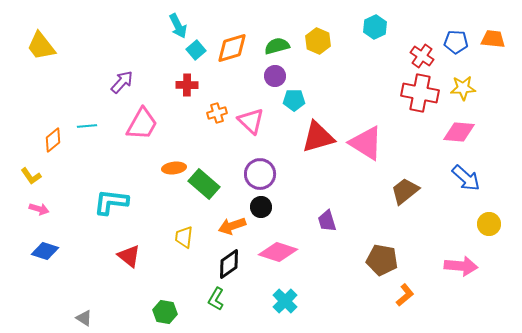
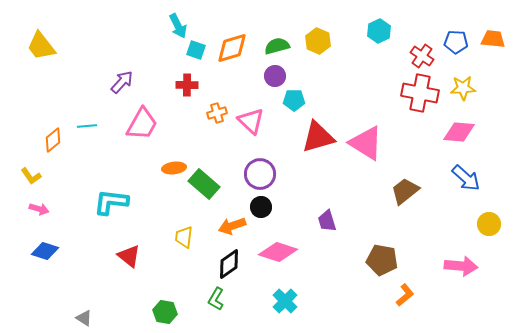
cyan hexagon at (375, 27): moved 4 px right, 4 px down
cyan square at (196, 50): rotated 30 degrees counterclockwise
